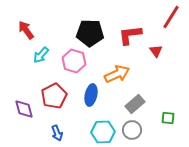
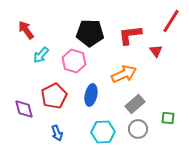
red line: moved 4 px down
orange arrow: moved 7 px right
gray circle: moved 6 px right, 1 px up
